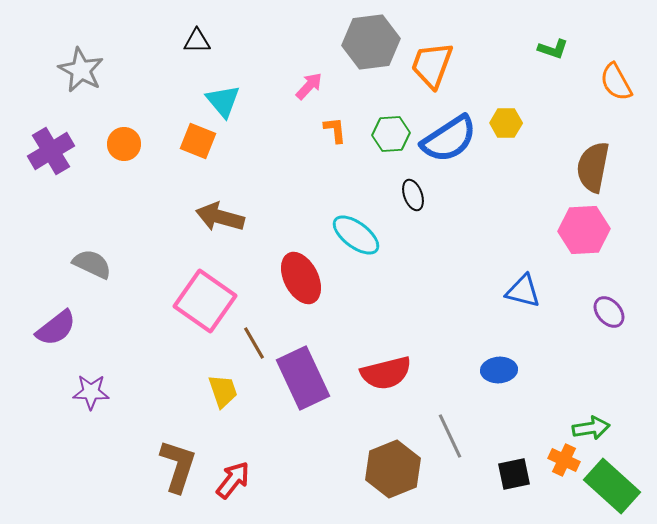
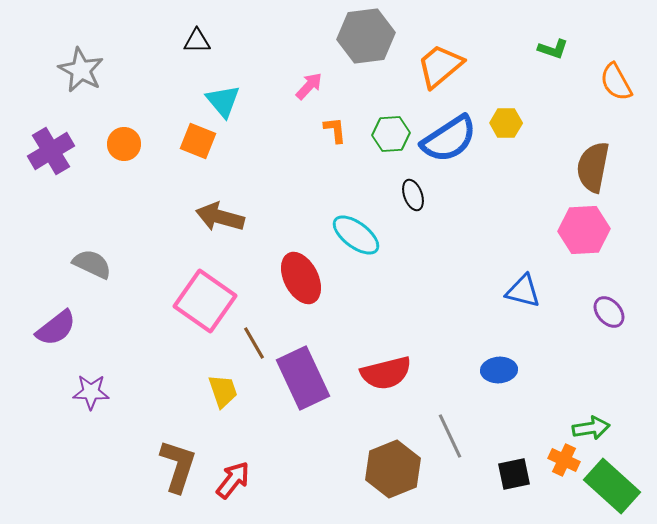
gray hexagon: moved 5 px left, 6 px up
orange trapezoid: moved 8 px right, 1 px down; rotated 30 degrees clockwise
